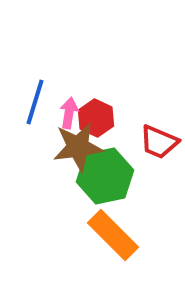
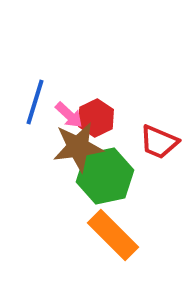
pink arrow: moved 2 px down; rotated 124 degrees clockwise
red hexagon: rotated 9 degrees clockwise
